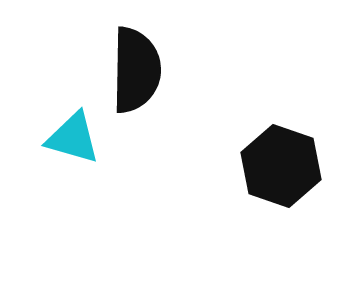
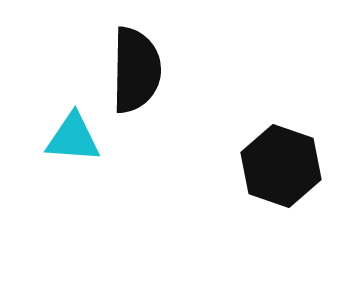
cyan triangle: rotated 12 degrees counterclockwise
